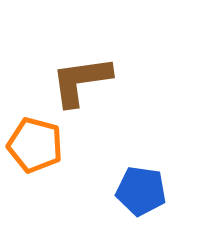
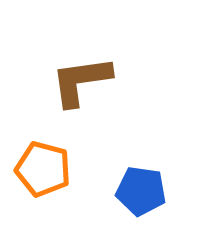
orange pentagon: moved 8 px right, 24 px down
